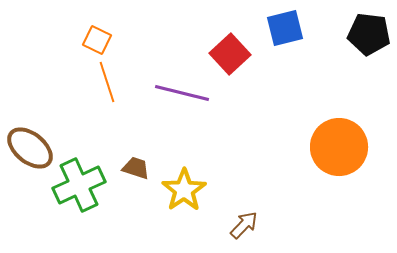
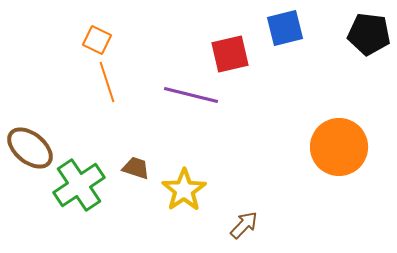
red square: rotated 30 degrees clockwise
purple line: moved 9 px right, 2 px down
green cross: rotated 9 degrees counterclockwise
